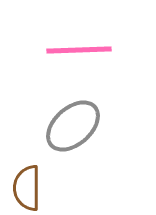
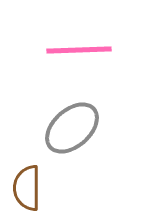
gray ellipse: moved 1 px left, 2 px down
